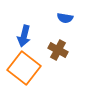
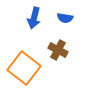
blue arrow: moved 10 px right, 18 px up
